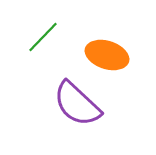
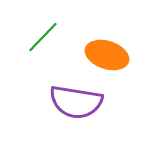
purple semicircle: moved 1 px left, 2 px up; rotated 34 degrees counterclockwise
